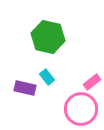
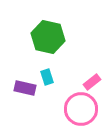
cyan rectangle: rotated 21 degrees clockwise
